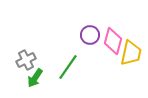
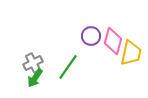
purple circle: moved 1 px right, 1 px down
gray cross: moved 7 px right, 3 px down
